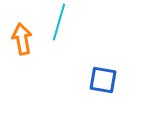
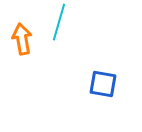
blue square: moved 4 px down
